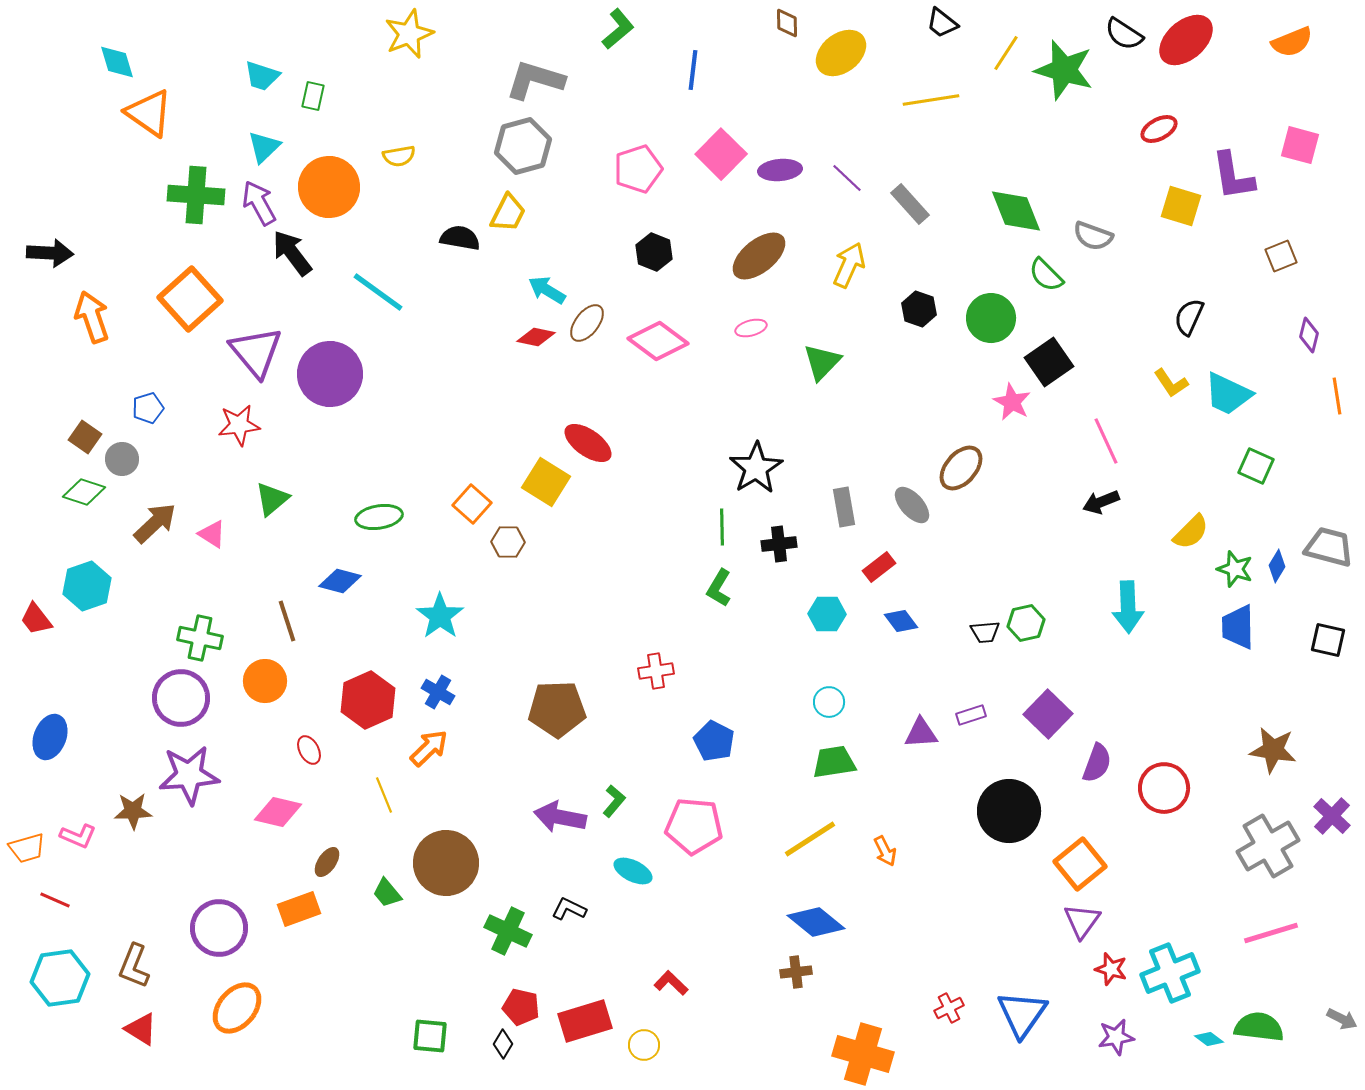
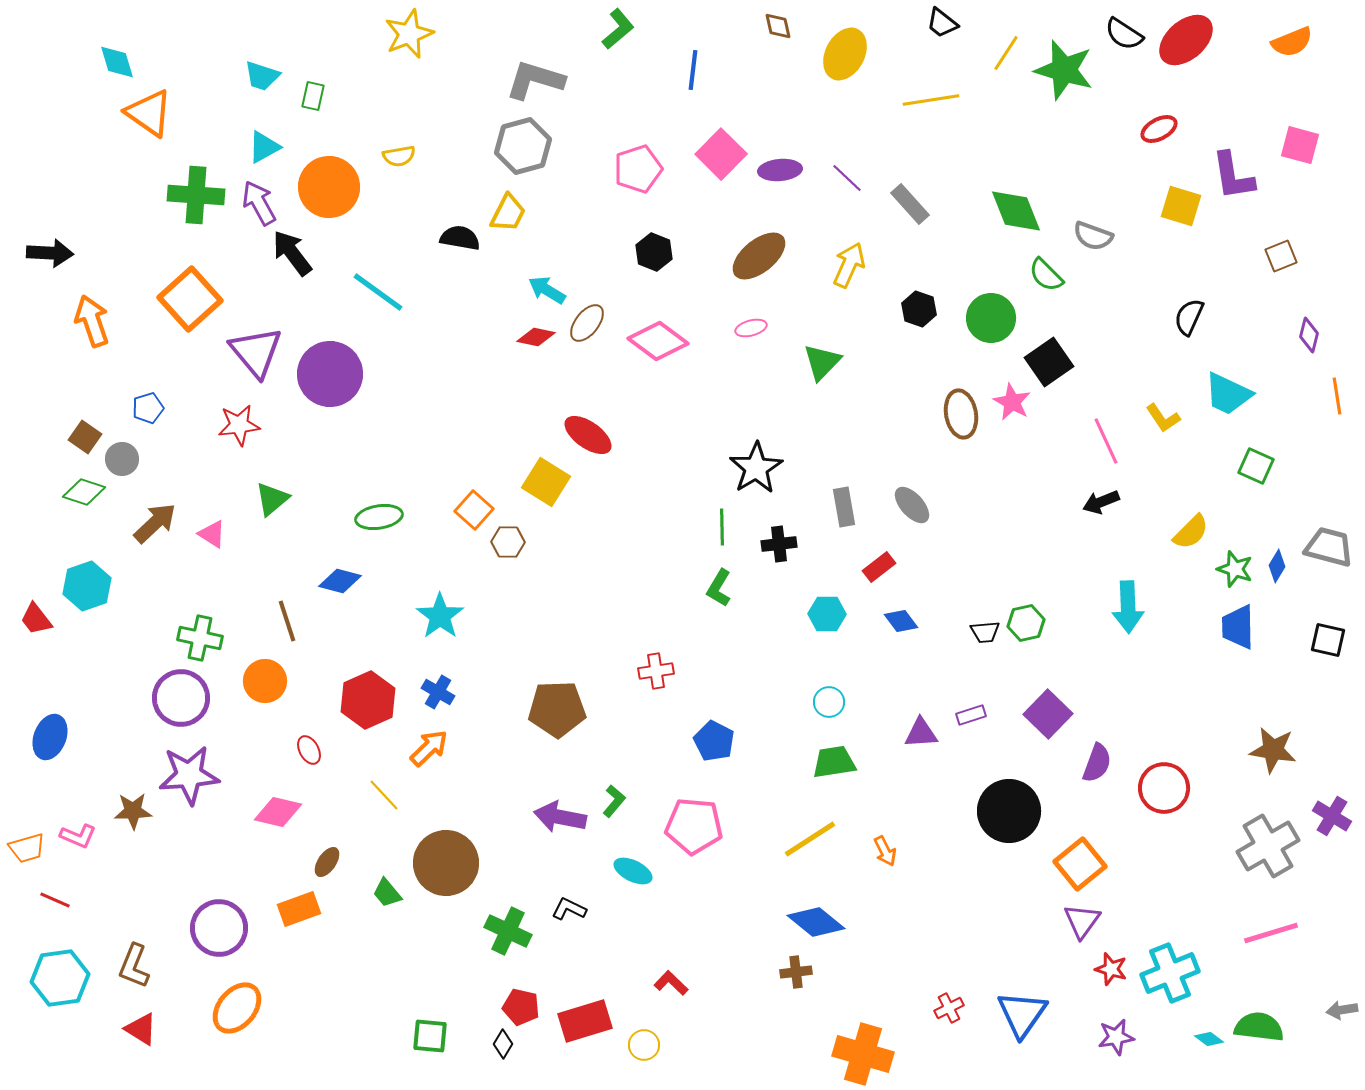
brown diamond at (787, 23): moved 9 px left, 3 px down; rotated 12 degrees counterclockwise
yellow ellipse at (841, 53): moved 4 px right, 1 px down; rotated 24 degrees counterclockwise
cyan triangle at (264, 147): rotated 15 degrees clockwise
orange arrow at (92, 317): moved 4 px down
yellow L-shape at (1171, 383): moved 8 px left, 35 px down
red ellipse at (588, 443): moved 8 px up
brown ellipse at (961, 468): moved 54 px up; rotated 51 degrees counterclockwise
orange square at (472, 504): moved 2 px right, 6 px down
yellow line at (384, 795): rotated 21 degrees counterclockwise
purple cross at (1332, 816): rotated 12 degrees counterclockwise
gray arrow at (1342, 1019): moved 9 px up; rotated 144 degrees clockwise
